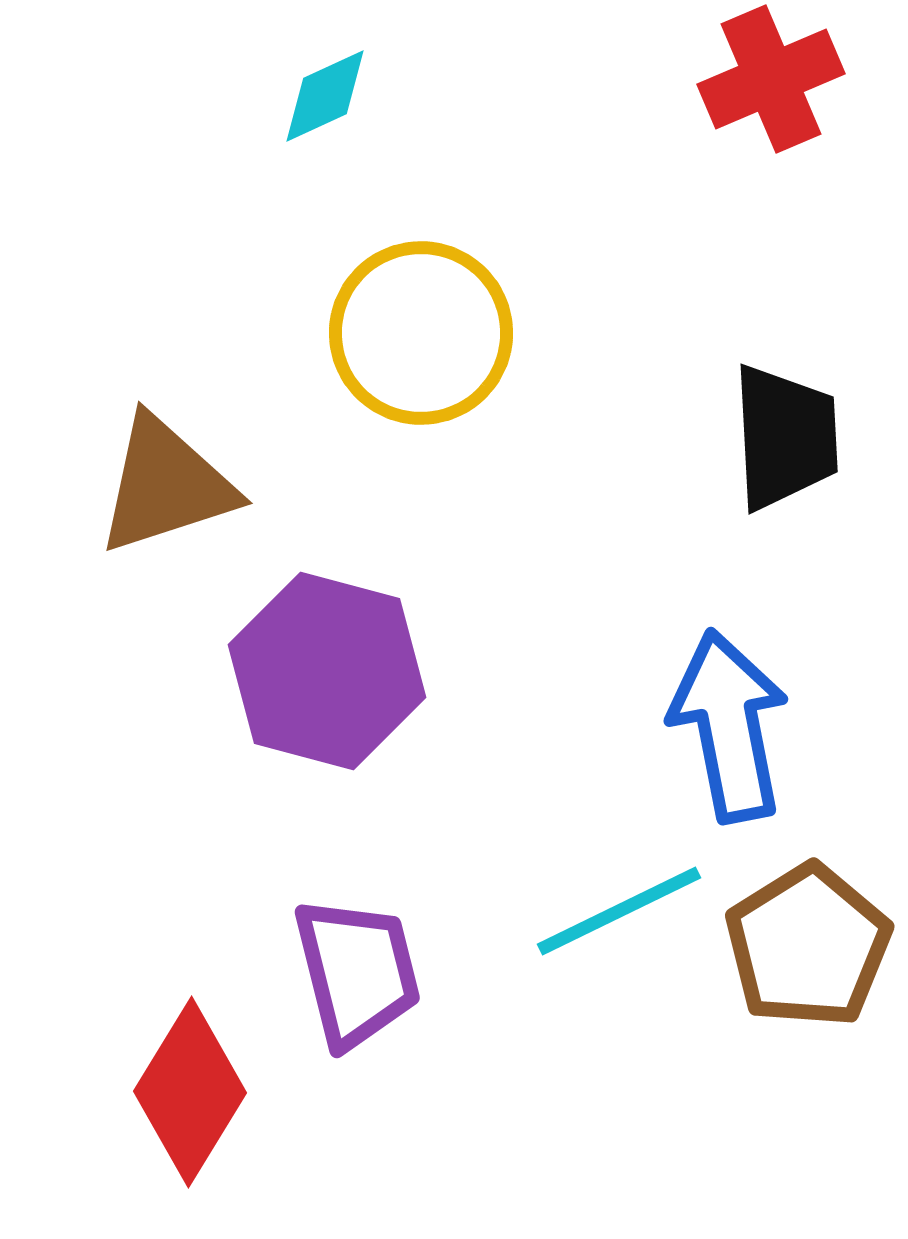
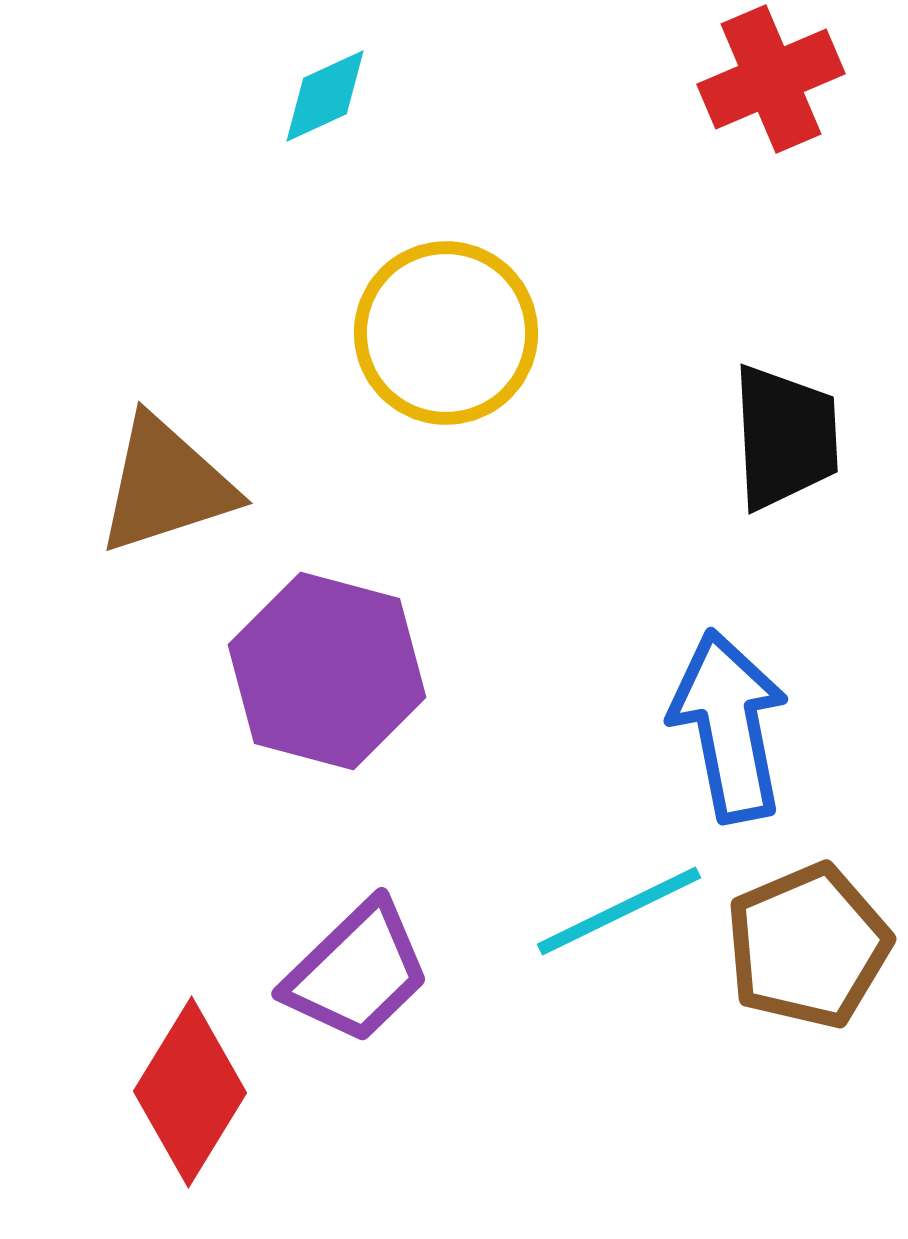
yellow circle: moved 25 px right
brown pentagon: rotated 9 degrees clockwise
purple trapezoid: rotated 60 degrees clockwise
